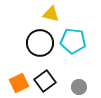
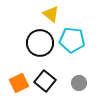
yellow triangle: rotated 24 degrees clockwise
cyan pentagon: moved 1 px left, 1 px up
black square: rotated 15 degrees counterclockwise
gray circle: moved 4 px up
